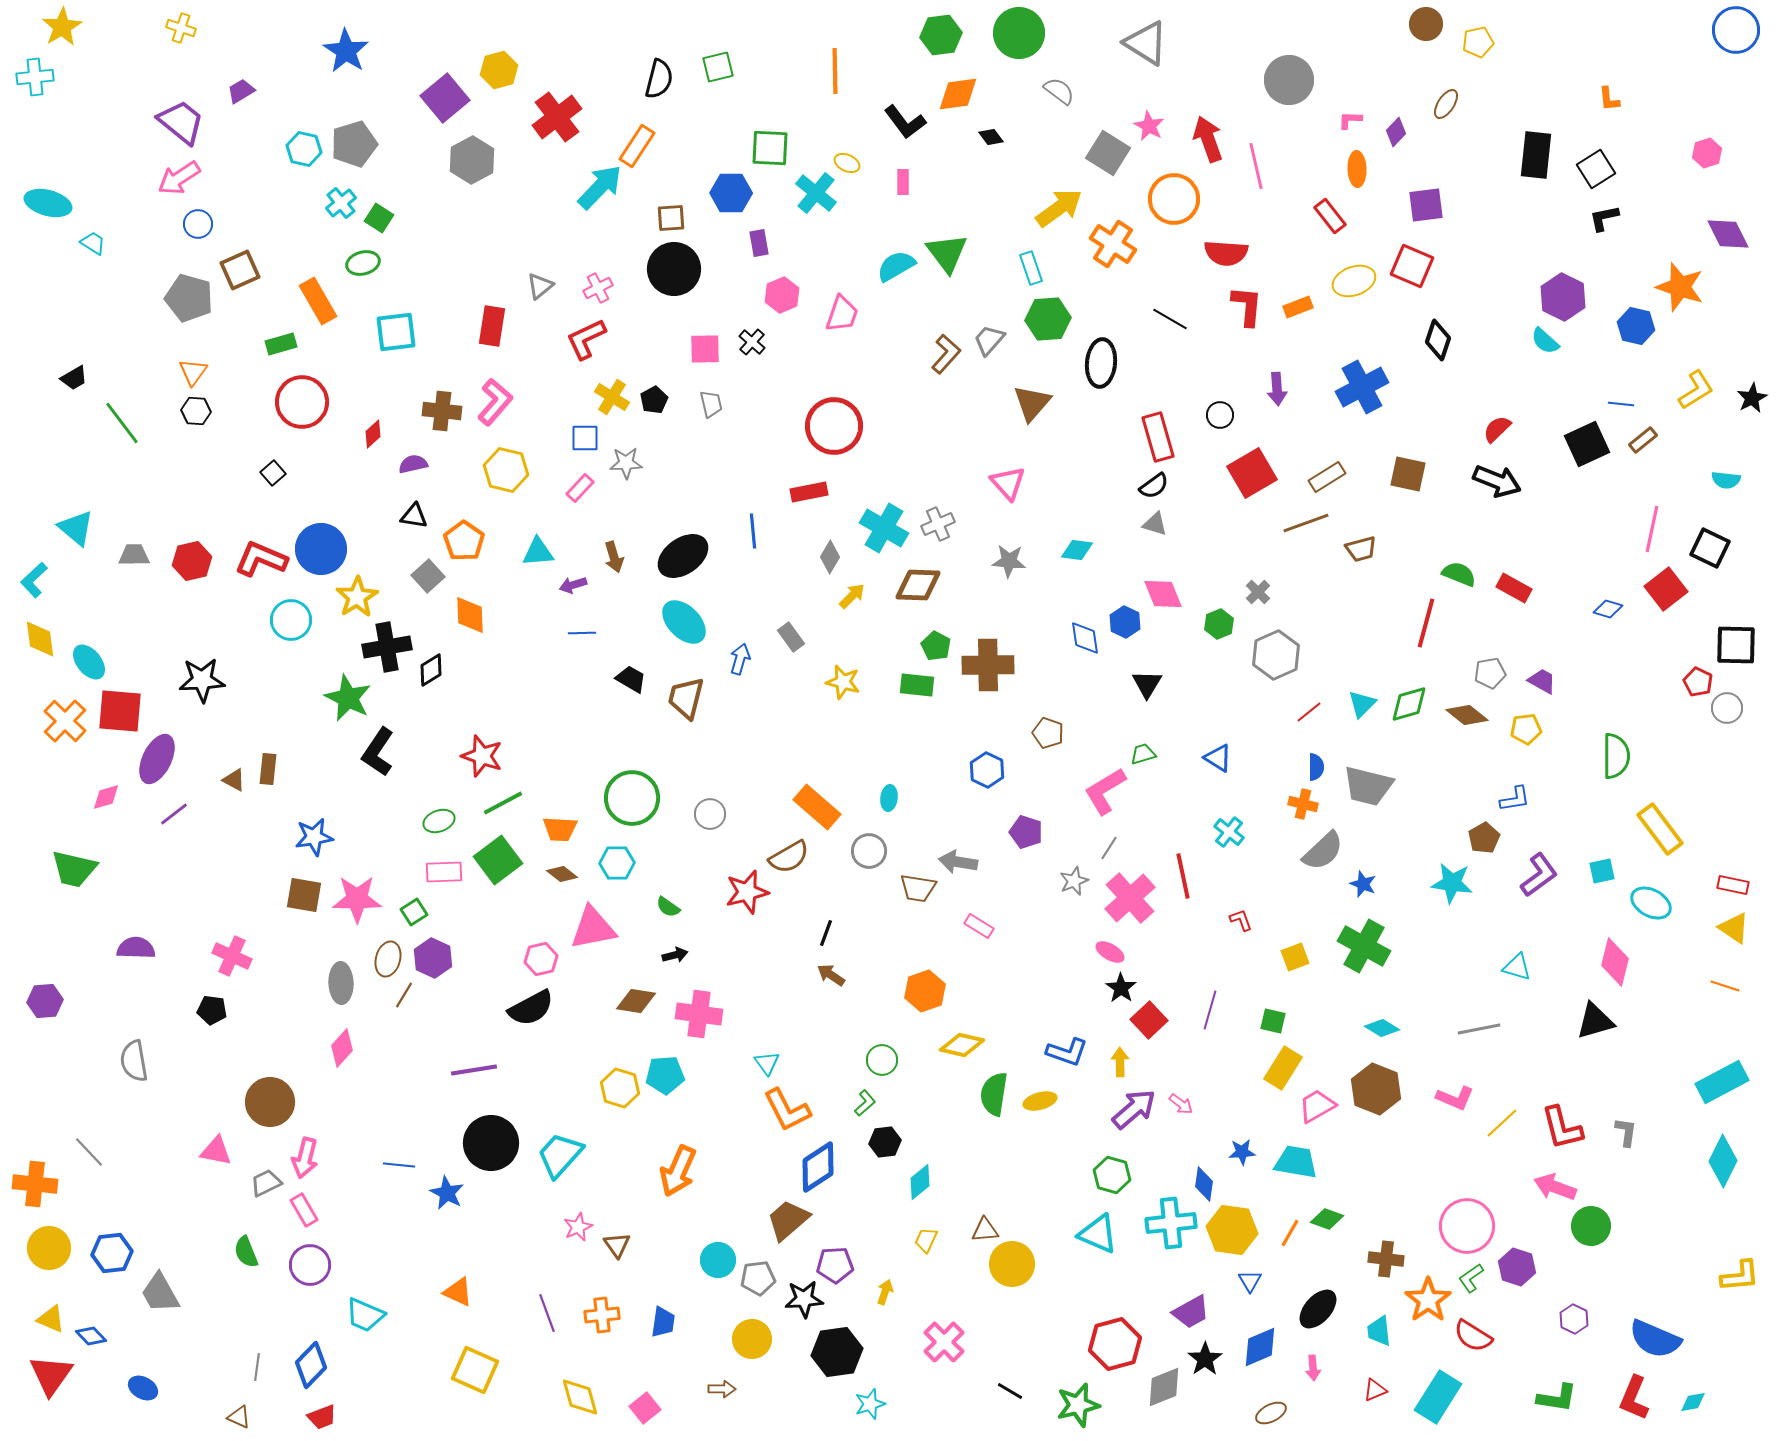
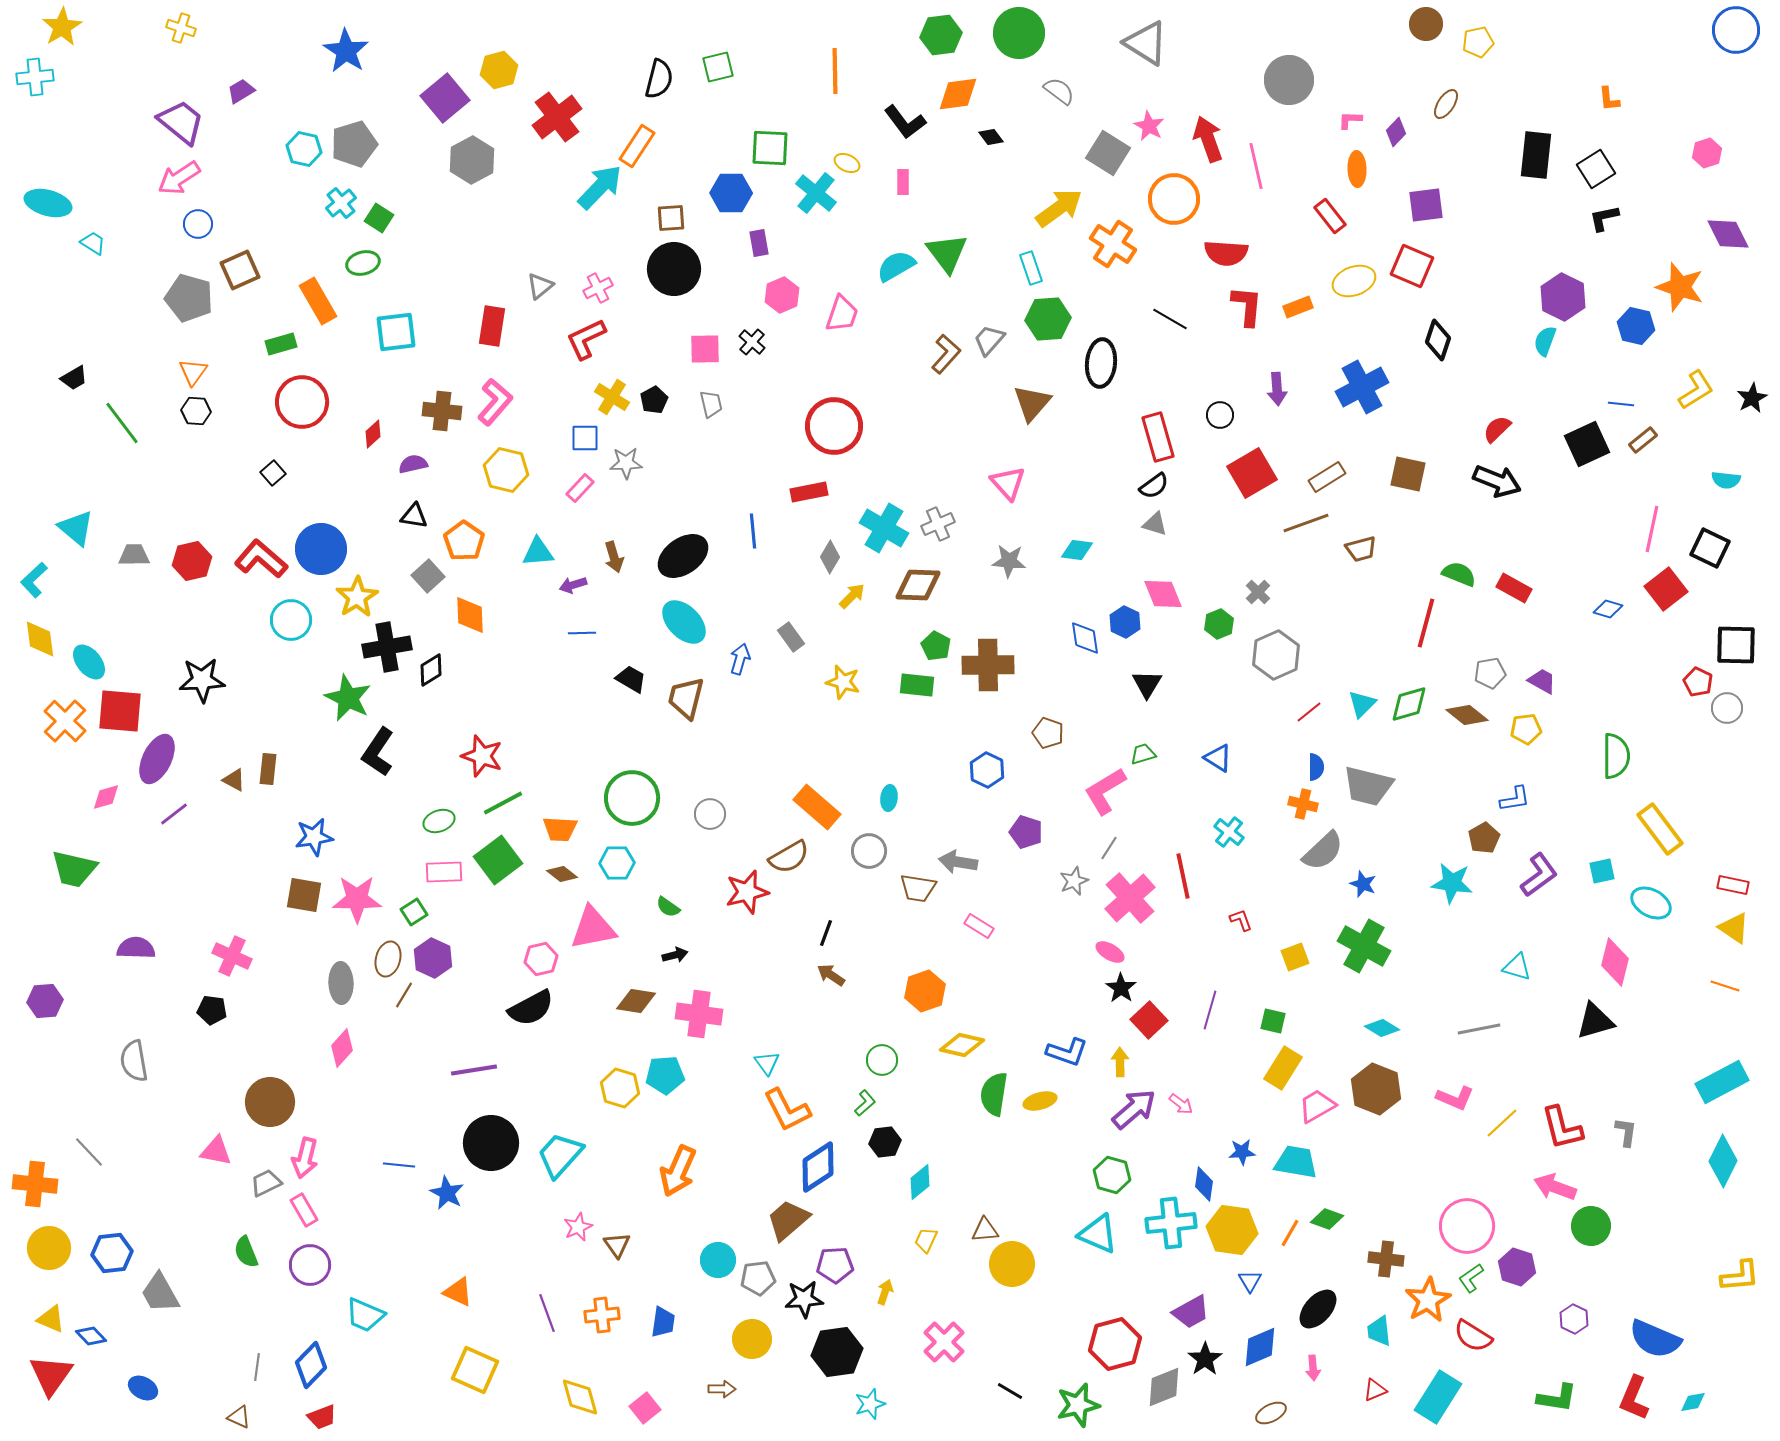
cyan semicircle at (1545, 341): rotated 68 degrees clockwise
red L-shape at (261, 559): rotated 18 degrees clockwise
orange star at (1428, 1300): rotated 6 degrees clockwise
